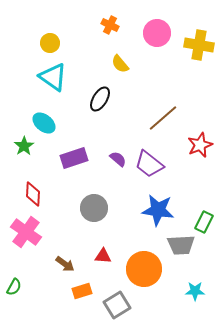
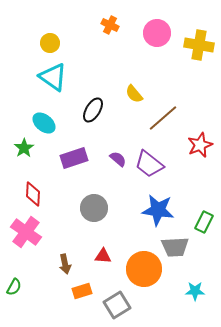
yellow semicircle: moved 14 px right, 30 px down
black ellipse: moved 7 px left, 11 px down
green star: moved 2 px down
gray trapezoid: moved 6 px left, 2 px down
brown arrow: rotated 42 degrees clockwise
